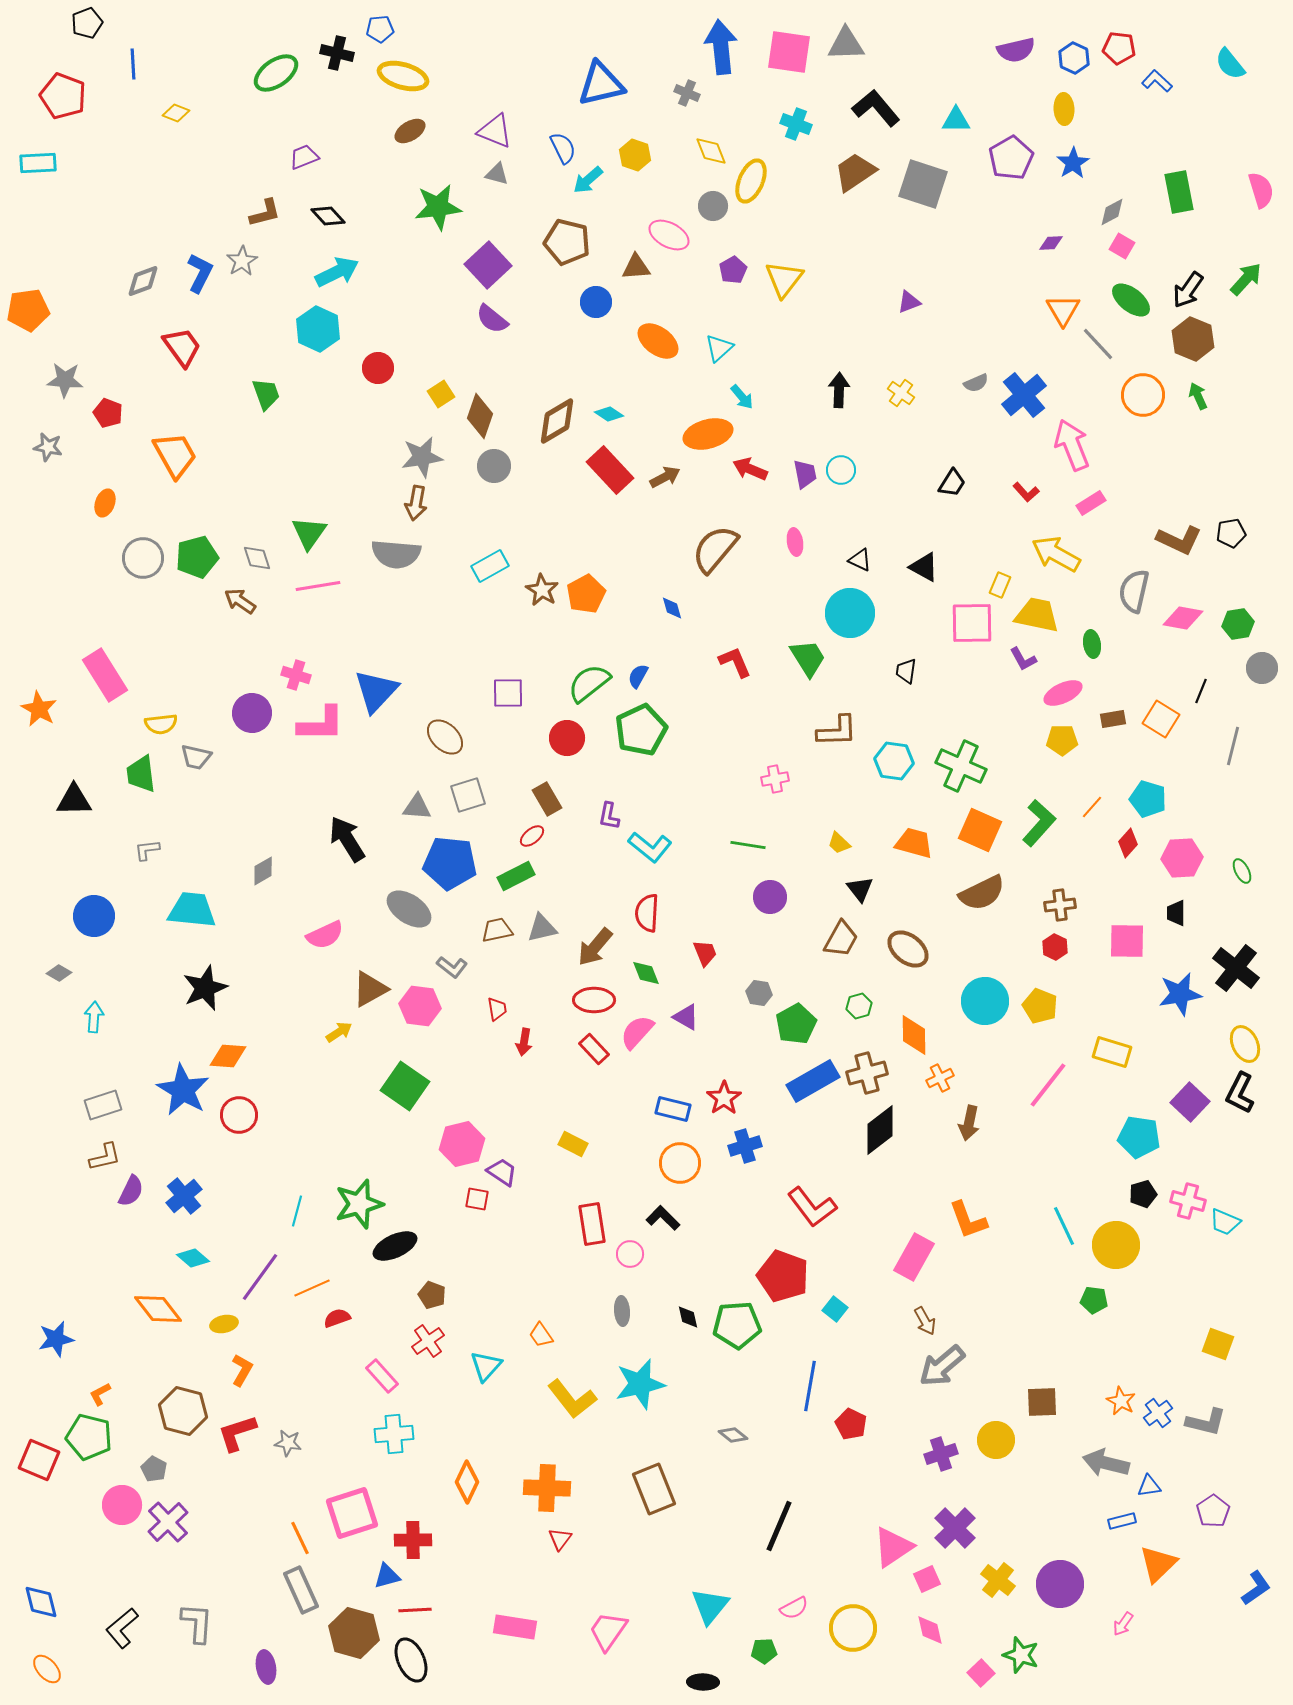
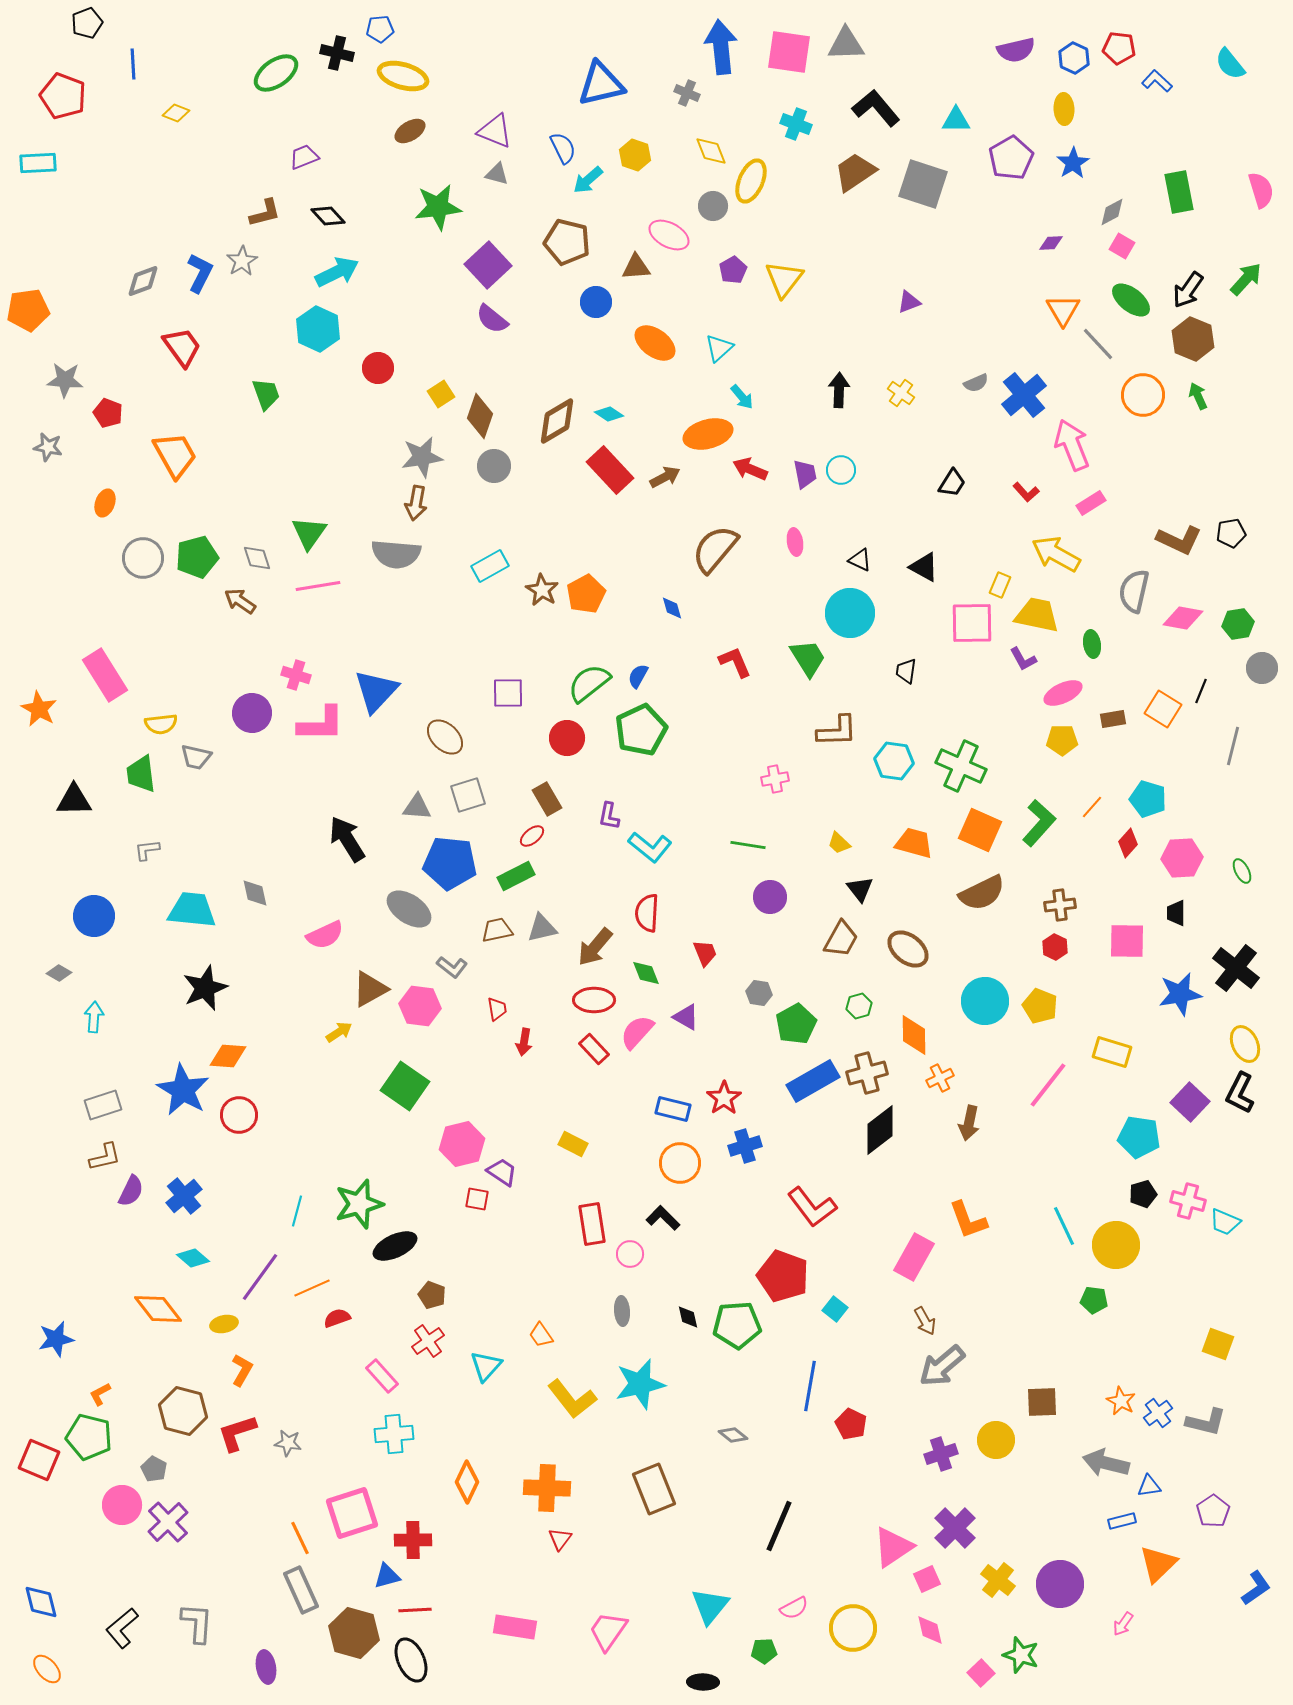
orange ellipse at (658, 341): moved 3 px left, 2 px down
orange square at (1161, 719): moved 2 px right, 10 px up
gray diamond at (263, 871): moved 8 px left, 22 px down; rotated 72 degrees counterclockwise
